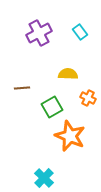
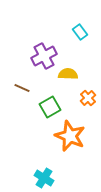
purple cross: moved 5 px right, 23 px down
brown line: rotated 28 degrees clockwise
orange cross: rotated 21 degrees clockwise
green square: moved 2 px left
cyan cross: rotated 12 degrees counterclockwise
